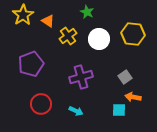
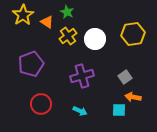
green star: moved 20 px left
orange triangle: moved 1 px left, 1 px down
yellow hexagon: rotated 15 degrees counterclockwise
white circle: moved 4 px left
purple cross: moved 1 px right, 1 px up
cyan arrow: moved 4 px right
